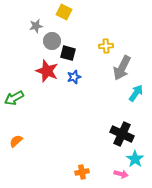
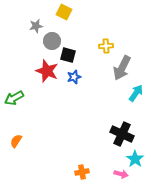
black square: moved 2 px down
orange semicircle: rotated 16 degrees counterclockwise
